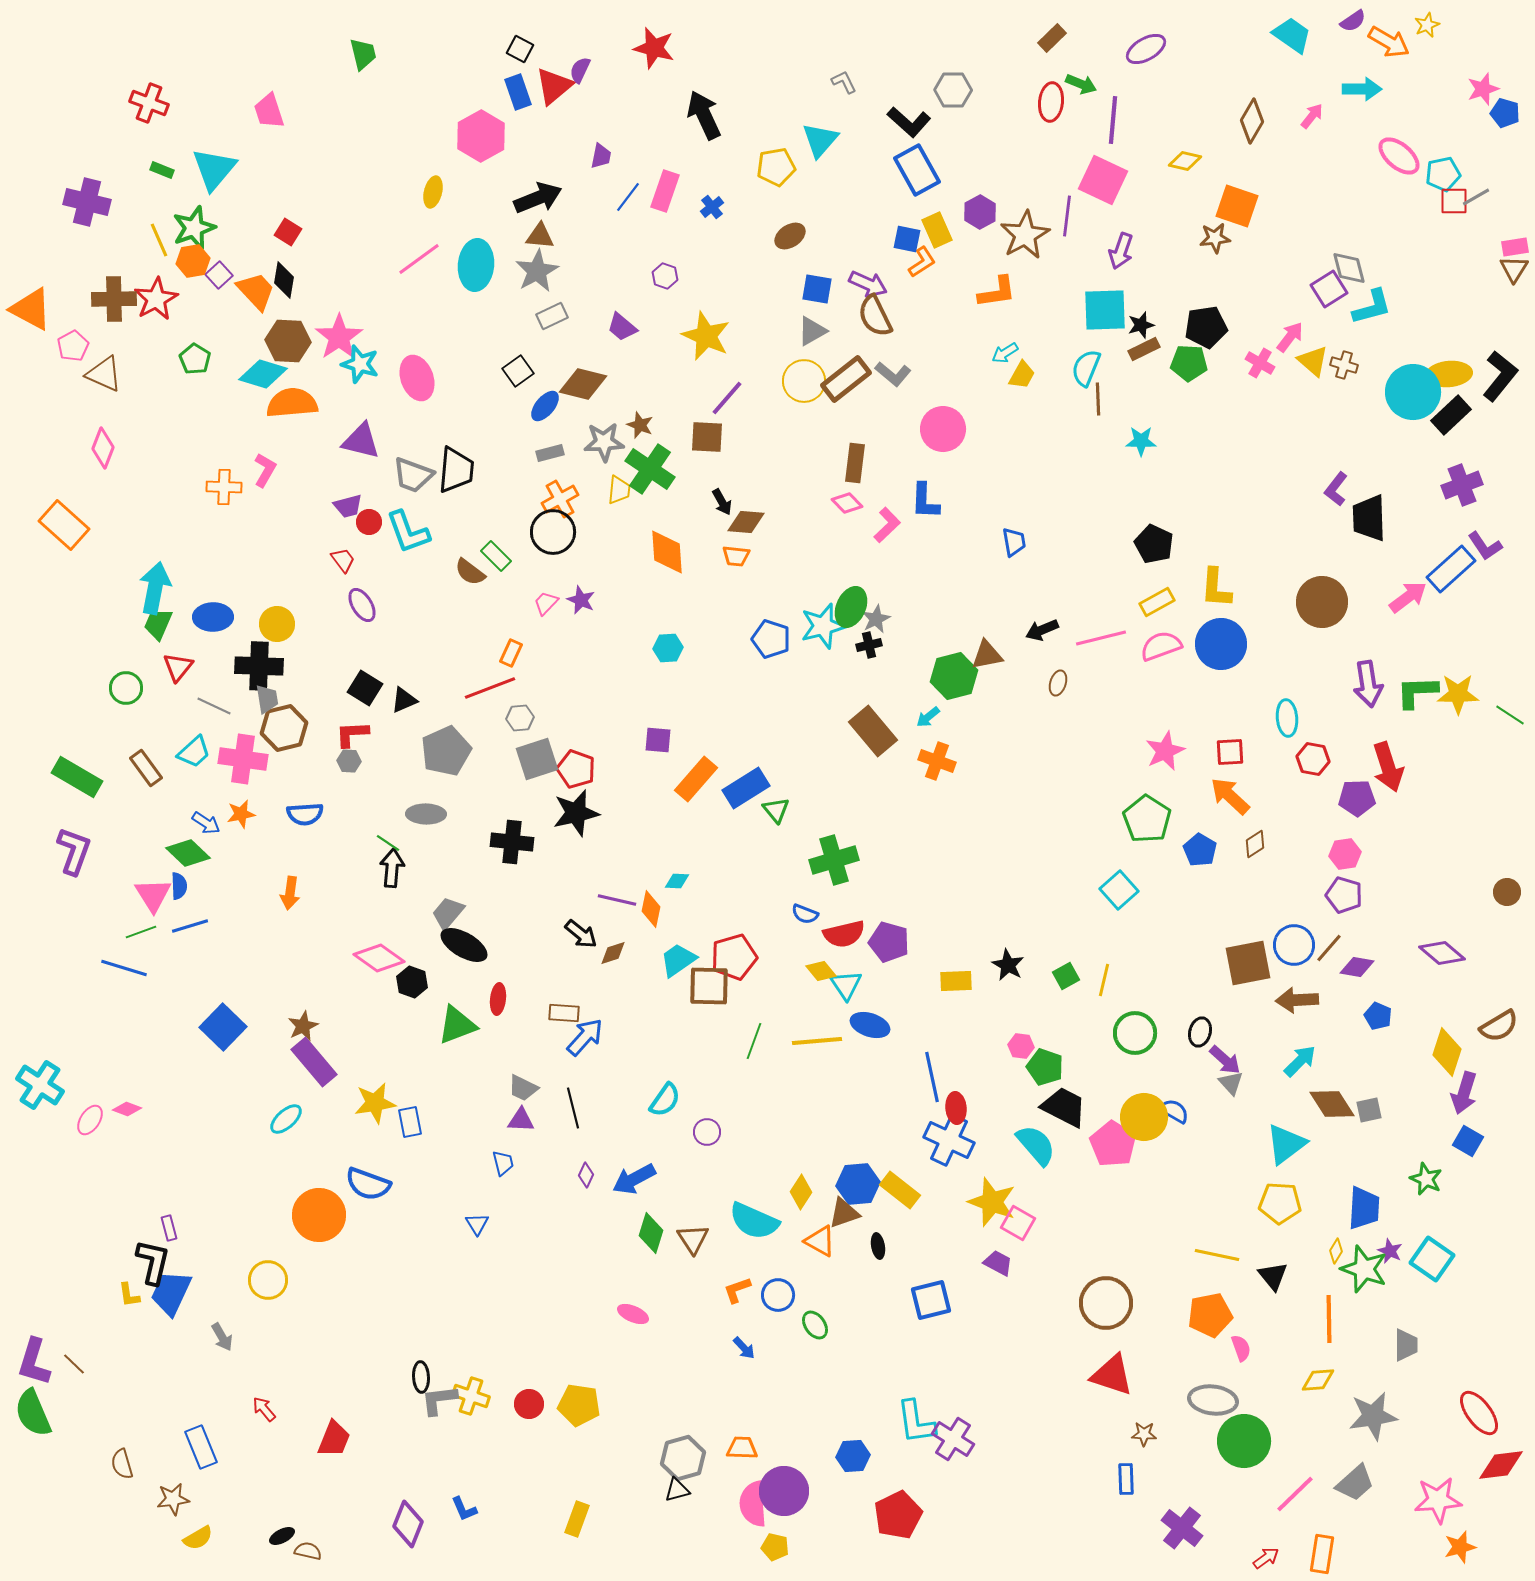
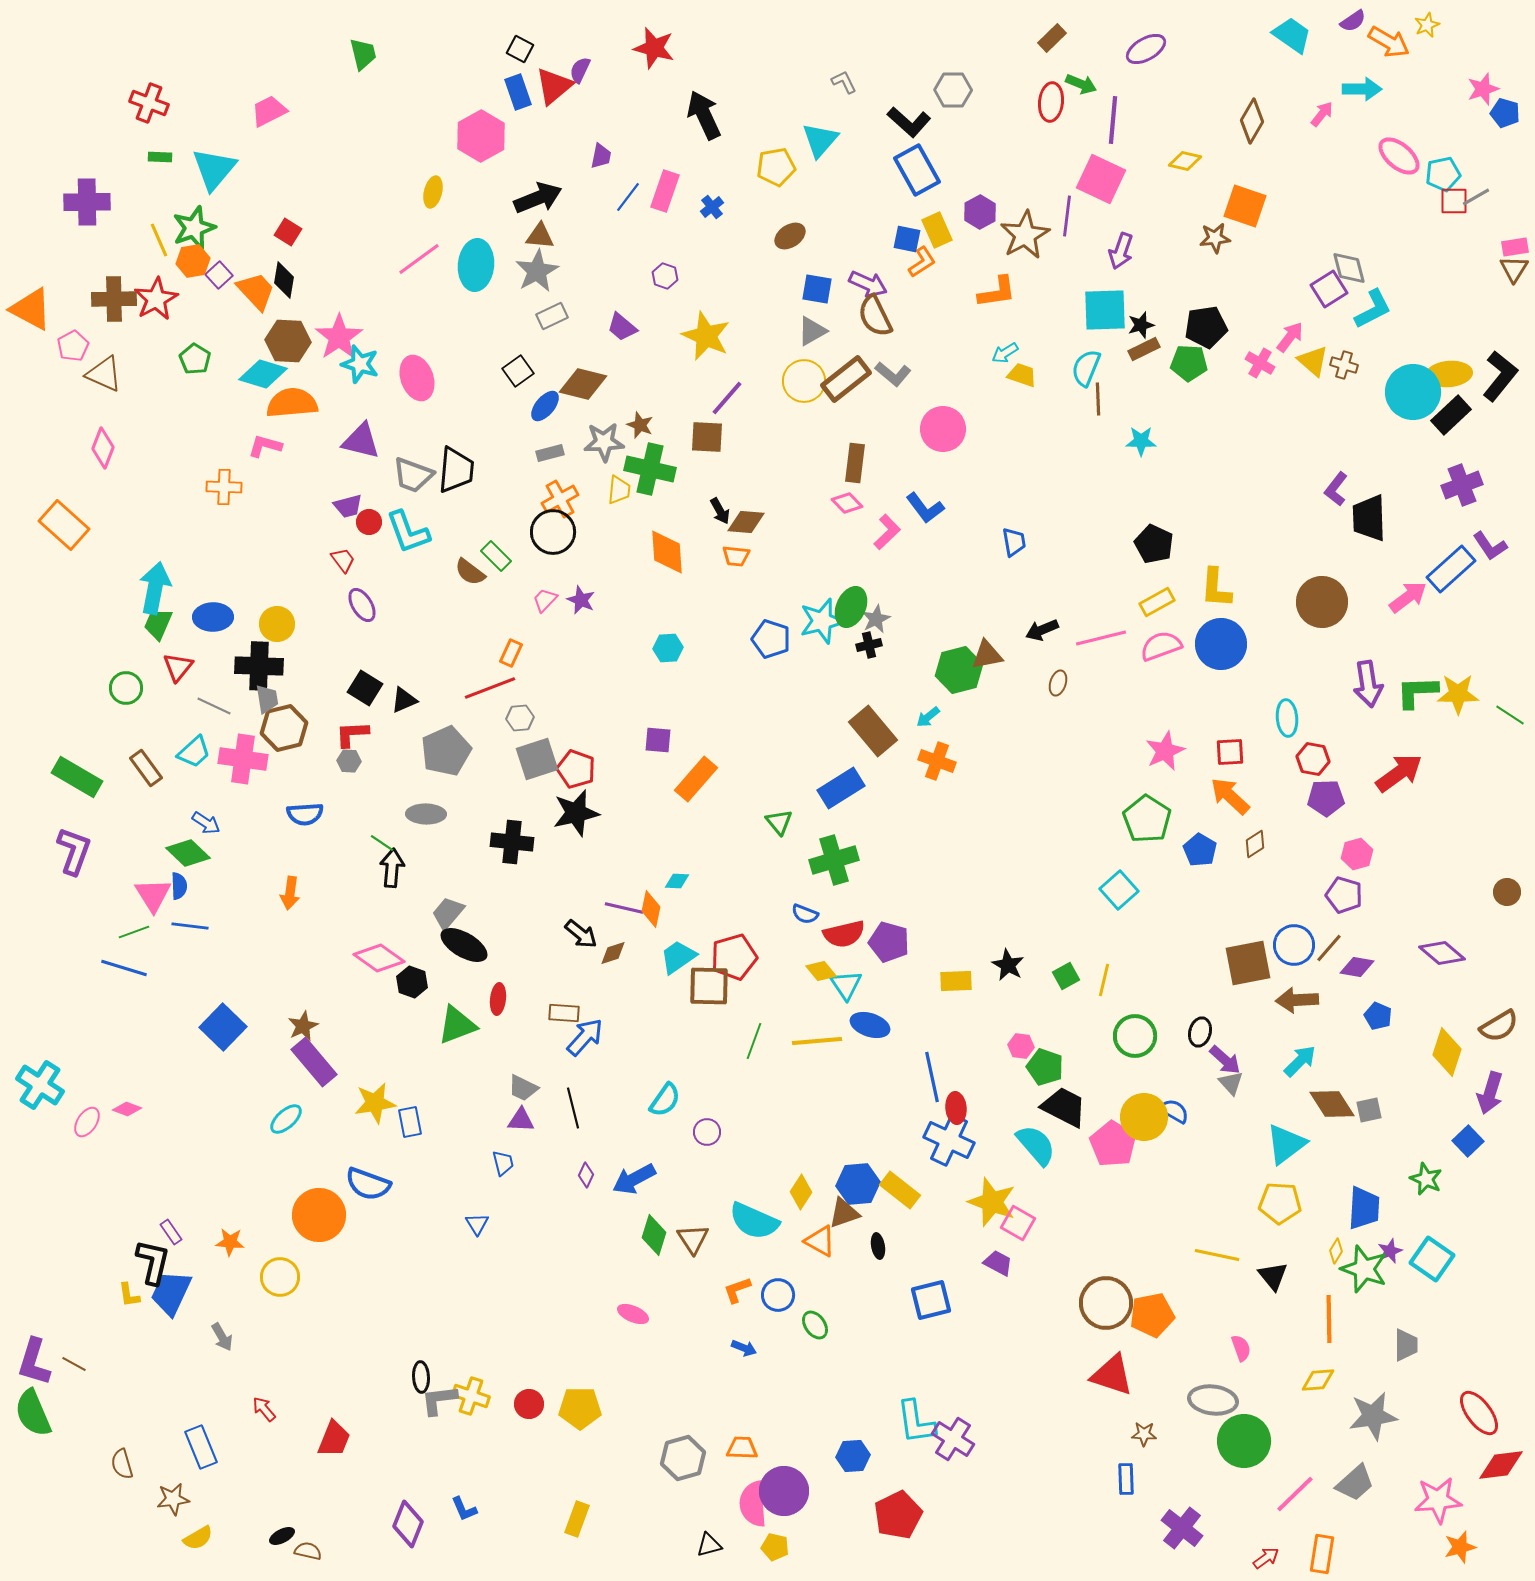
pink trapezoid at (269, 111): rotated 81 degrees clockwise
pink arrow at (1312, 116): moved 10 px right, 2 px up
green rectangle at (162, 170): moved 2 px left, 13 px up; rotated 20 degrees counterclockwise
pink square at (1103, 180): moved 2 px left, 1 px up
purple cross at (87, 202): rotated 15 degrees counterclockwise
orange square at (1237, 206): moved 8 px right
cyan L-shape at (1372, 307): moved 1 px right, 2 px down; rotated 12 degrees counterclockwise
yellow trapezoid at (1022, 375): rotated 100 degrees counterclockwise
green cross at (650, 469): rotated 21 degrees counterclockwise
pink L-shape at (265, 470): moved 24 px up; rotated 104 degrees counterclockwise
blue L-shape at (925, 501): moved 7 px down; rotated 39 degrees counterclockwise
black arrow at (722, 502): moved 2 px left, 9 px down
pink L-shape at (887, 525): moved 7 px down
purple L-shape at (1485, 546): moved 5 px right
pink trapezoid at (546, 603): moved 1 px left, 3 px up
cyan star at (823, 626): moved 1 px left, 5 px up
green hexagon at (954, 676): moved 5 px right, 6 px up
red arrow at (1388, 767): moved 11 px right, 6 px down; rotated 108 degrees counterclockwise
blue rectangle at (746, 788): moved 95 px right
purple pentagon at (1357, 798): moved 31 px left
green triangle at (776, 810): moved 3 px right, 12 px down
orange star at (241, 814): moved 11 px left, 428 px down; rotated 16 degrees clockwise
green line at (388, 843): moved 6 px left
pink hexagon at (1345, 854): moved 12 px right; rotated 8 degrees counterclockwise
purple line at (617, 900): moved 7 px right, 8 px down
blue line at (190, 926): rotated 24 degrees clockwise
green line at (141, 932): moved 7 px left
cyan trapezoid at (678, 960): moved 3 px up
green circle at (1135, 1033): moved 3 px down
purple arrow at (1464, 1093): moved 26 px right
pink ellipse at (90, 1120): moved 3 px left, 2 px down
blue square at (1468, 1141): rotated 16 degrees clockwise
purple rectangle at (169, 1228): moved 2 px right, 4 px down; rotated 20 degrees counterclockwise
green diamond at (651, 1233): moved 3 px right, 2 px down
purple star at (1390, 1251): rotated 25 degrees clockwise
yellow circle at (268, 1280): moved 12 px right, 3 px up
orange pentagon at (1210, 1315): moved 58 px left
blue arrow at (744, 1348): rotated 25 degrees counterclockwise
brown line at (74, 1364): rotated 15 degrees counterclockwise
yellow pentagon at (579, 1405): moved 1 px right, 3 px down; rotated 9 degrees counterclockwise
black triangle at (677, 1490): moved 32 px right, 55 px down
